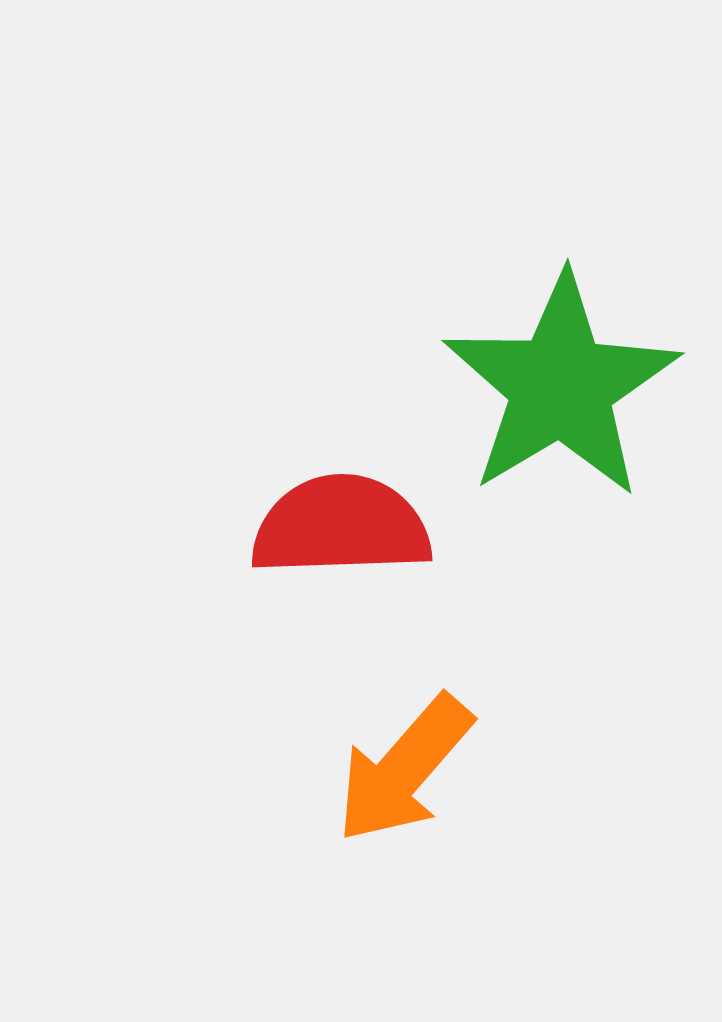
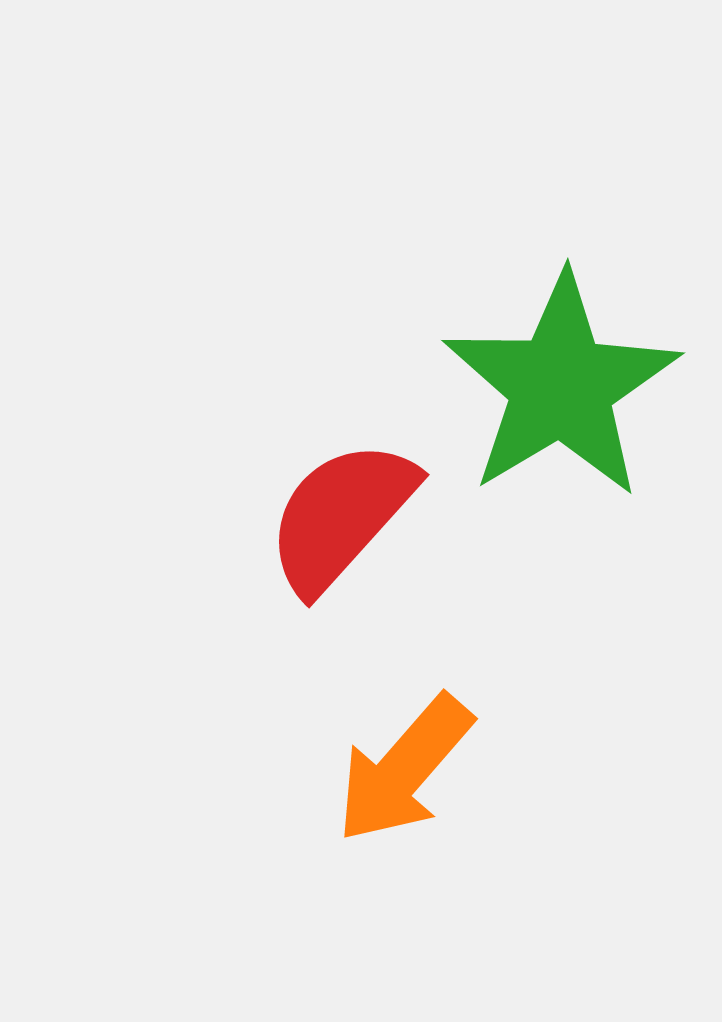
red semicircle: moved 10 px up; rotated 46 degrees counterclockwise
